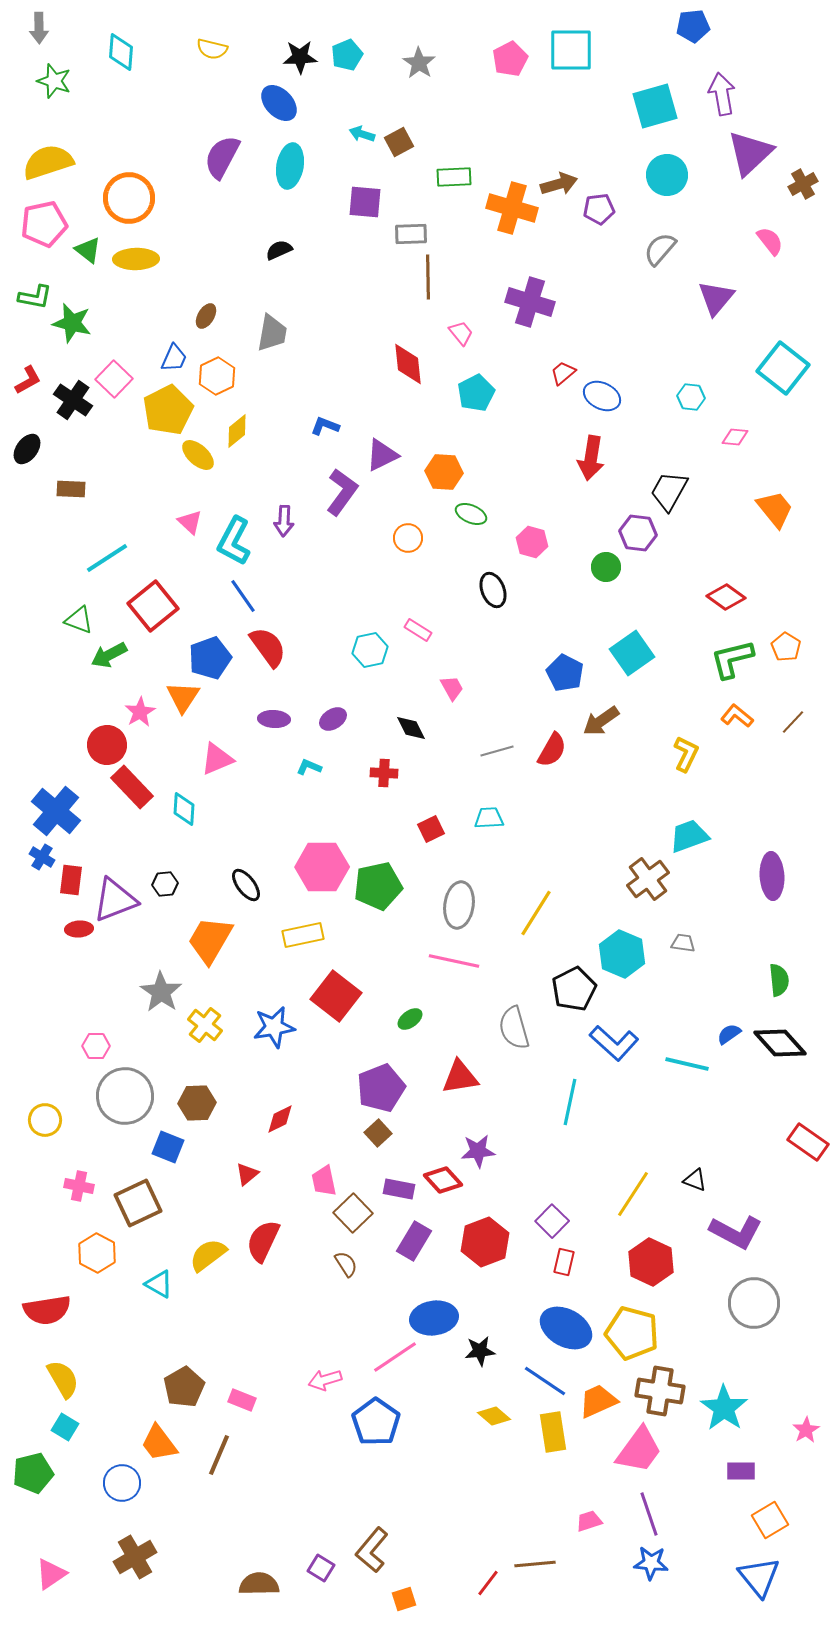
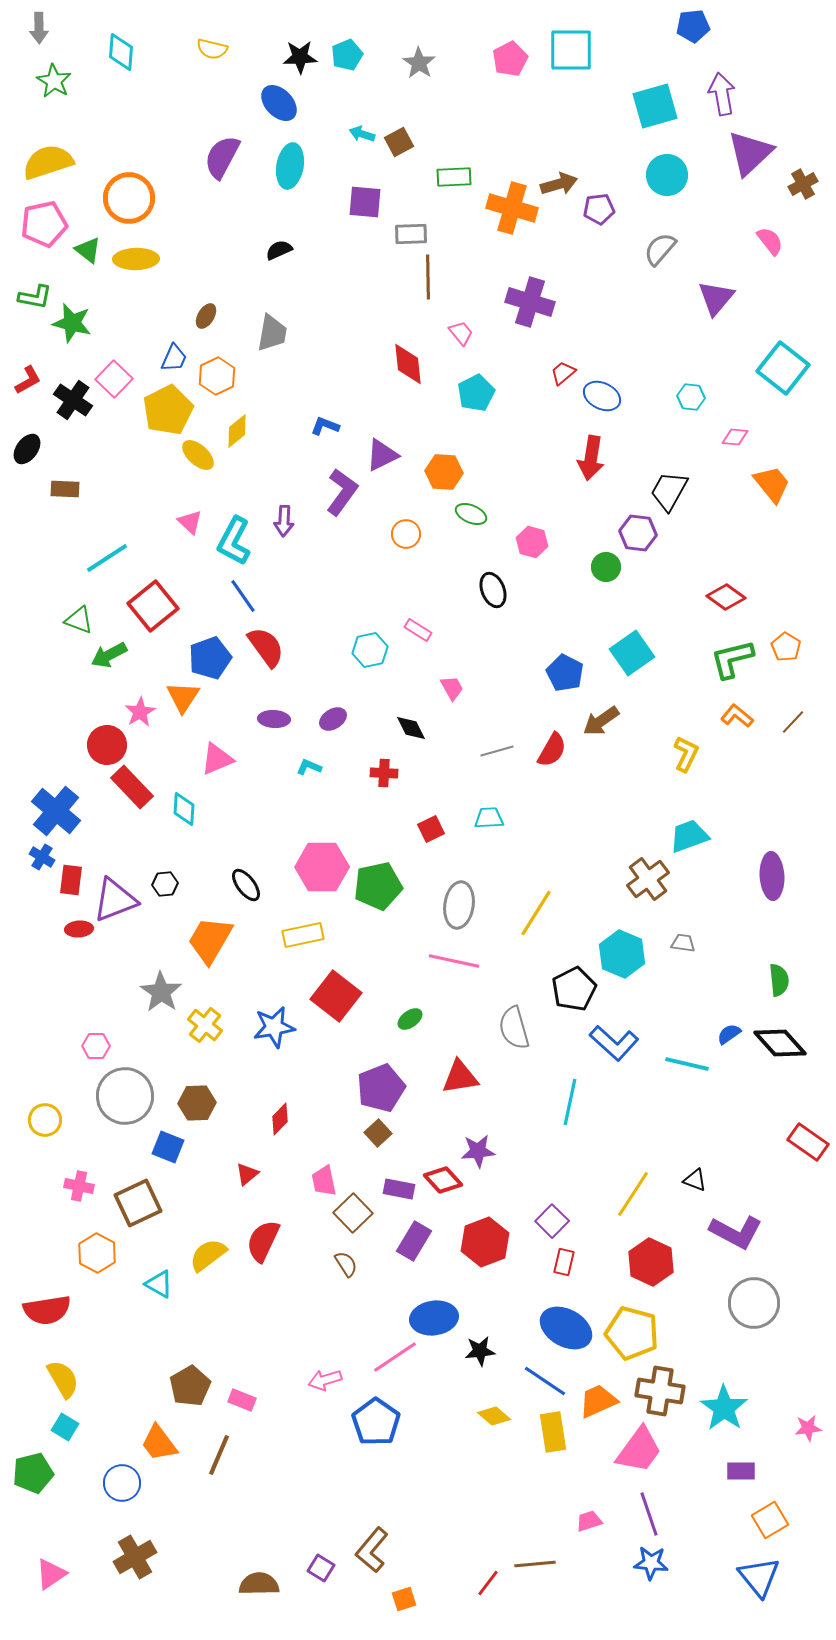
green star at (54, 81): rotated 12 degrees clockwise
brown rectangle at (71, 489): moved 6 px left
orange trapezoid at (775, 509): moved 3 px left, 25 px up
orange circle at (408, 538): moved 2 px left, 4 px up
red semicircle at (268, 647): moved 2 px left
red diamond at (280, 1119): rotated 20 degrees counterclockwise
brown pentagon at (184, 1387): moved 6 px right, 1 px up
pink star at (806, 1430): moved 2 px right, 2 px up; rotated 24 degrees clockwise
